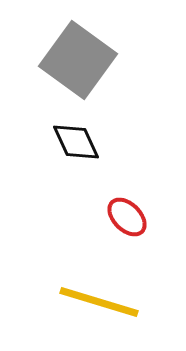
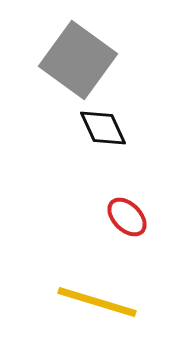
black diamond: moved 27 px right, 14 px up
yellow line: moved 2 px left
